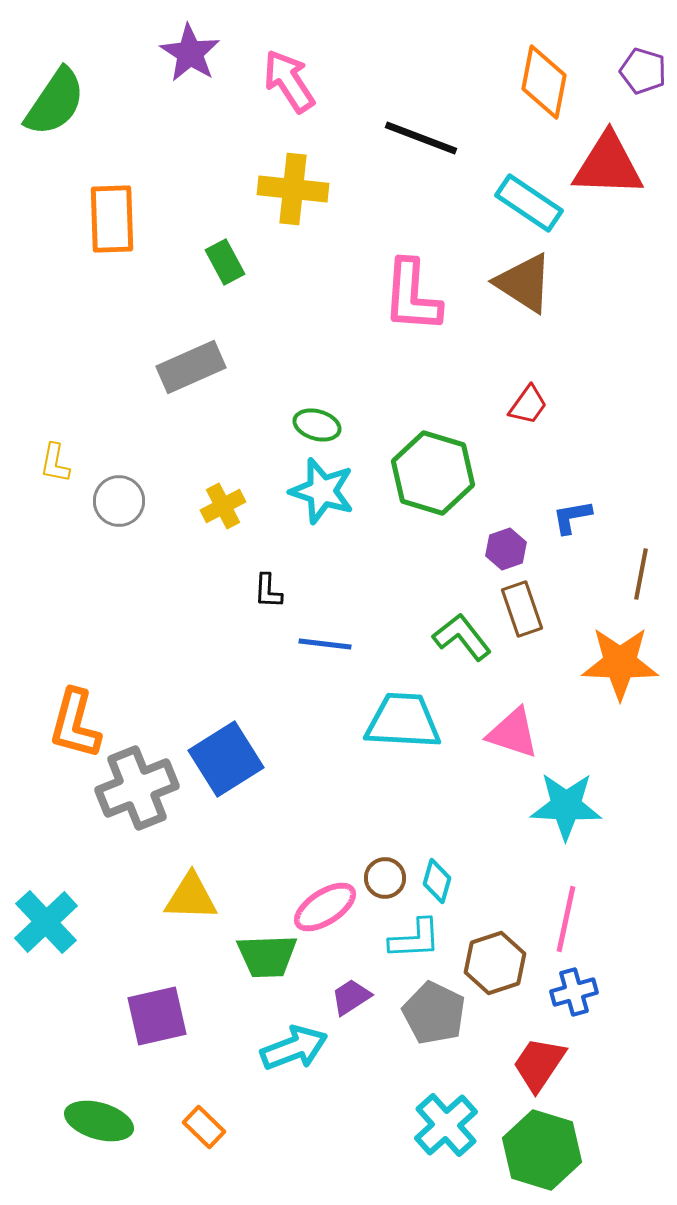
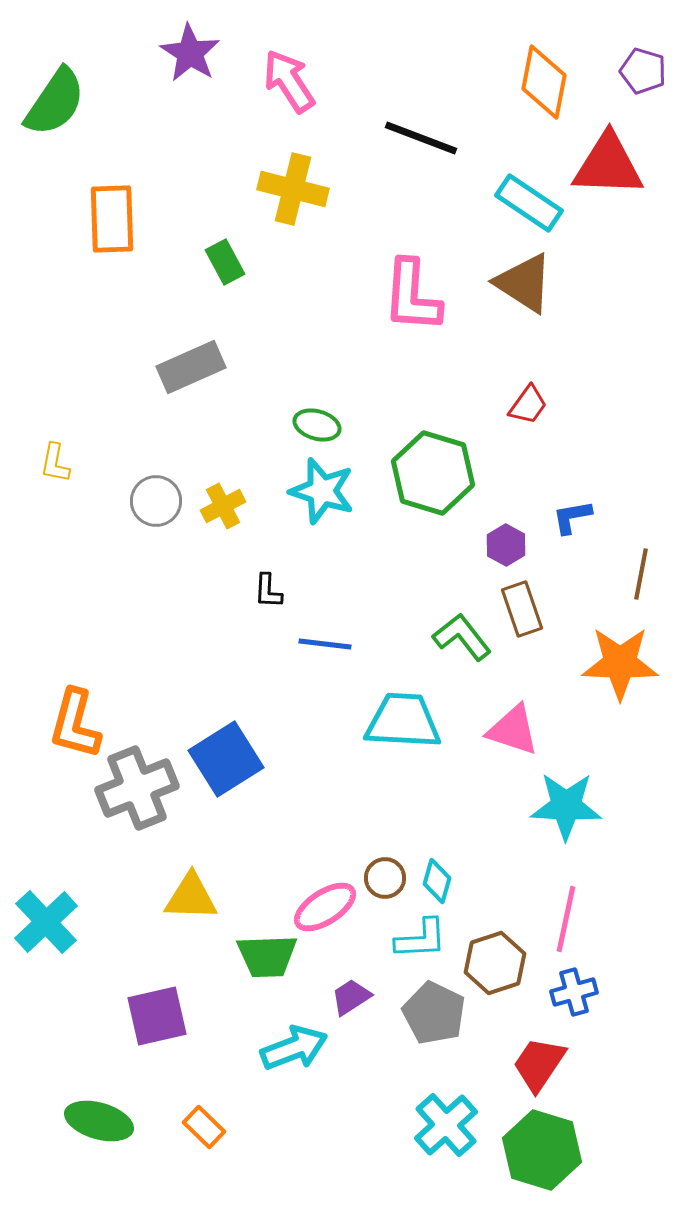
yellow cross at (293, 189): rotated 8 degrees clockwise
gray circle at (119, 501): moved 37 px right
purple hexagon at (506, 549): moved 4 px up; rotated 12 degrees counterclockwise
pink triangle at (513, 733): moved 3 px up
cyan L-shape at (415, 939): moved 6 px right
